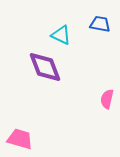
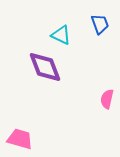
blue trapezoid: rotated 60 degrees clockwise
